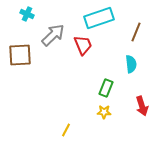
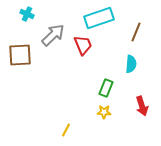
cyan semicircle: rotated 12 degrees clockwise
